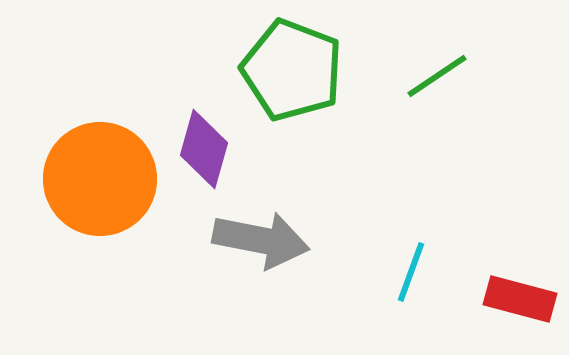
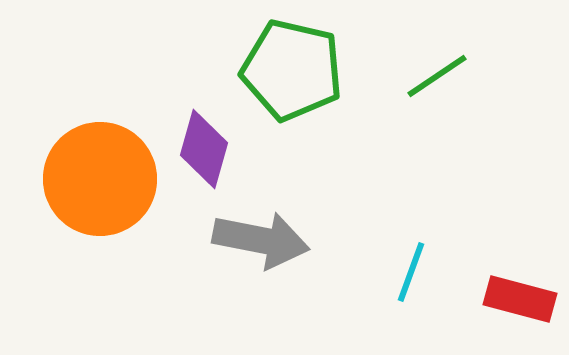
green pentagon: rotated 8 degrees counterclockwise
